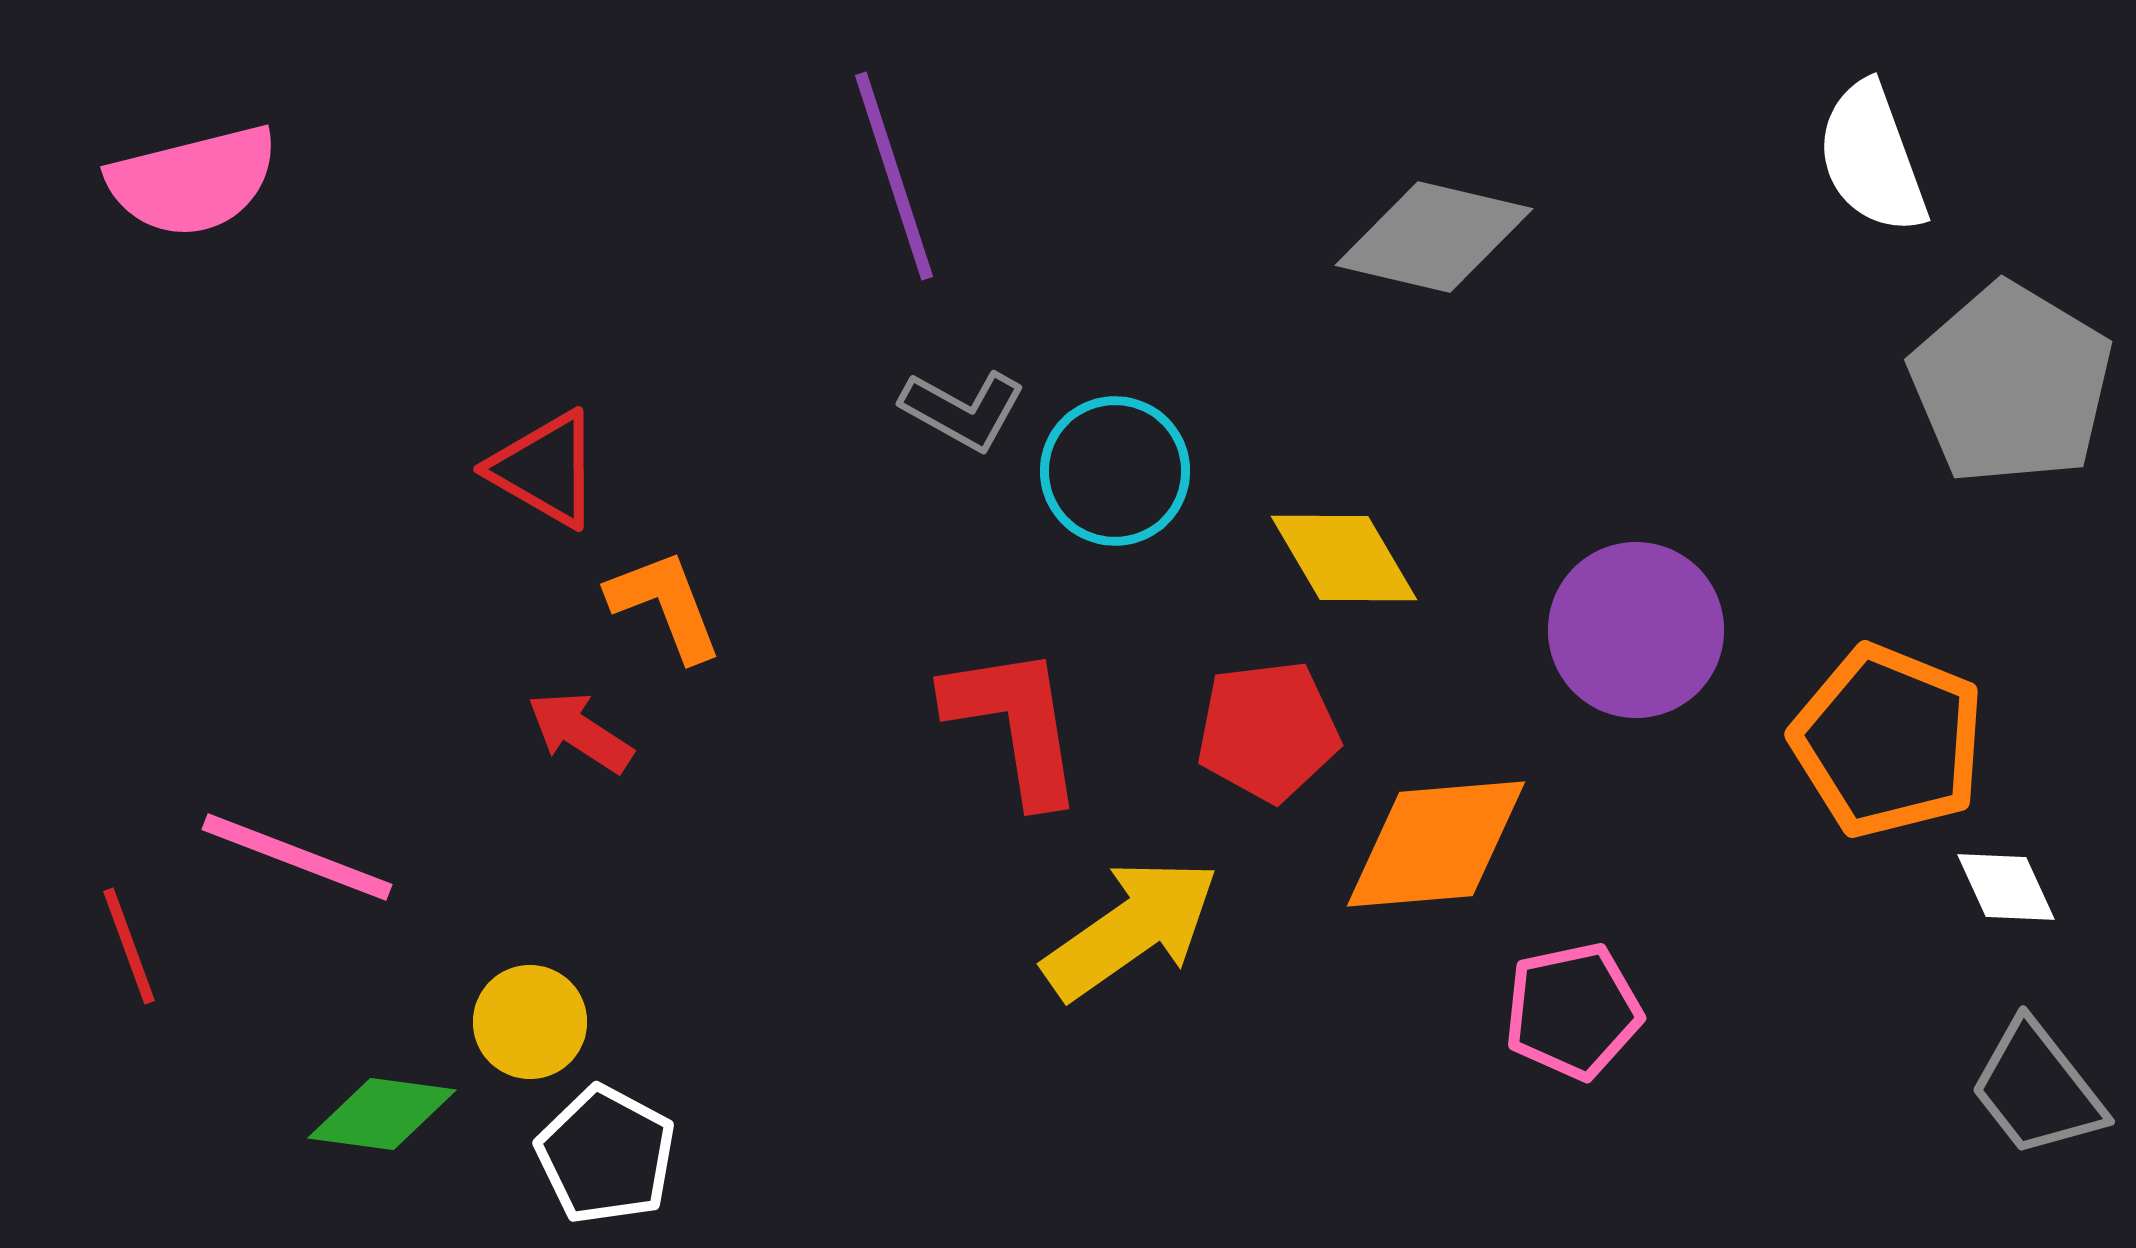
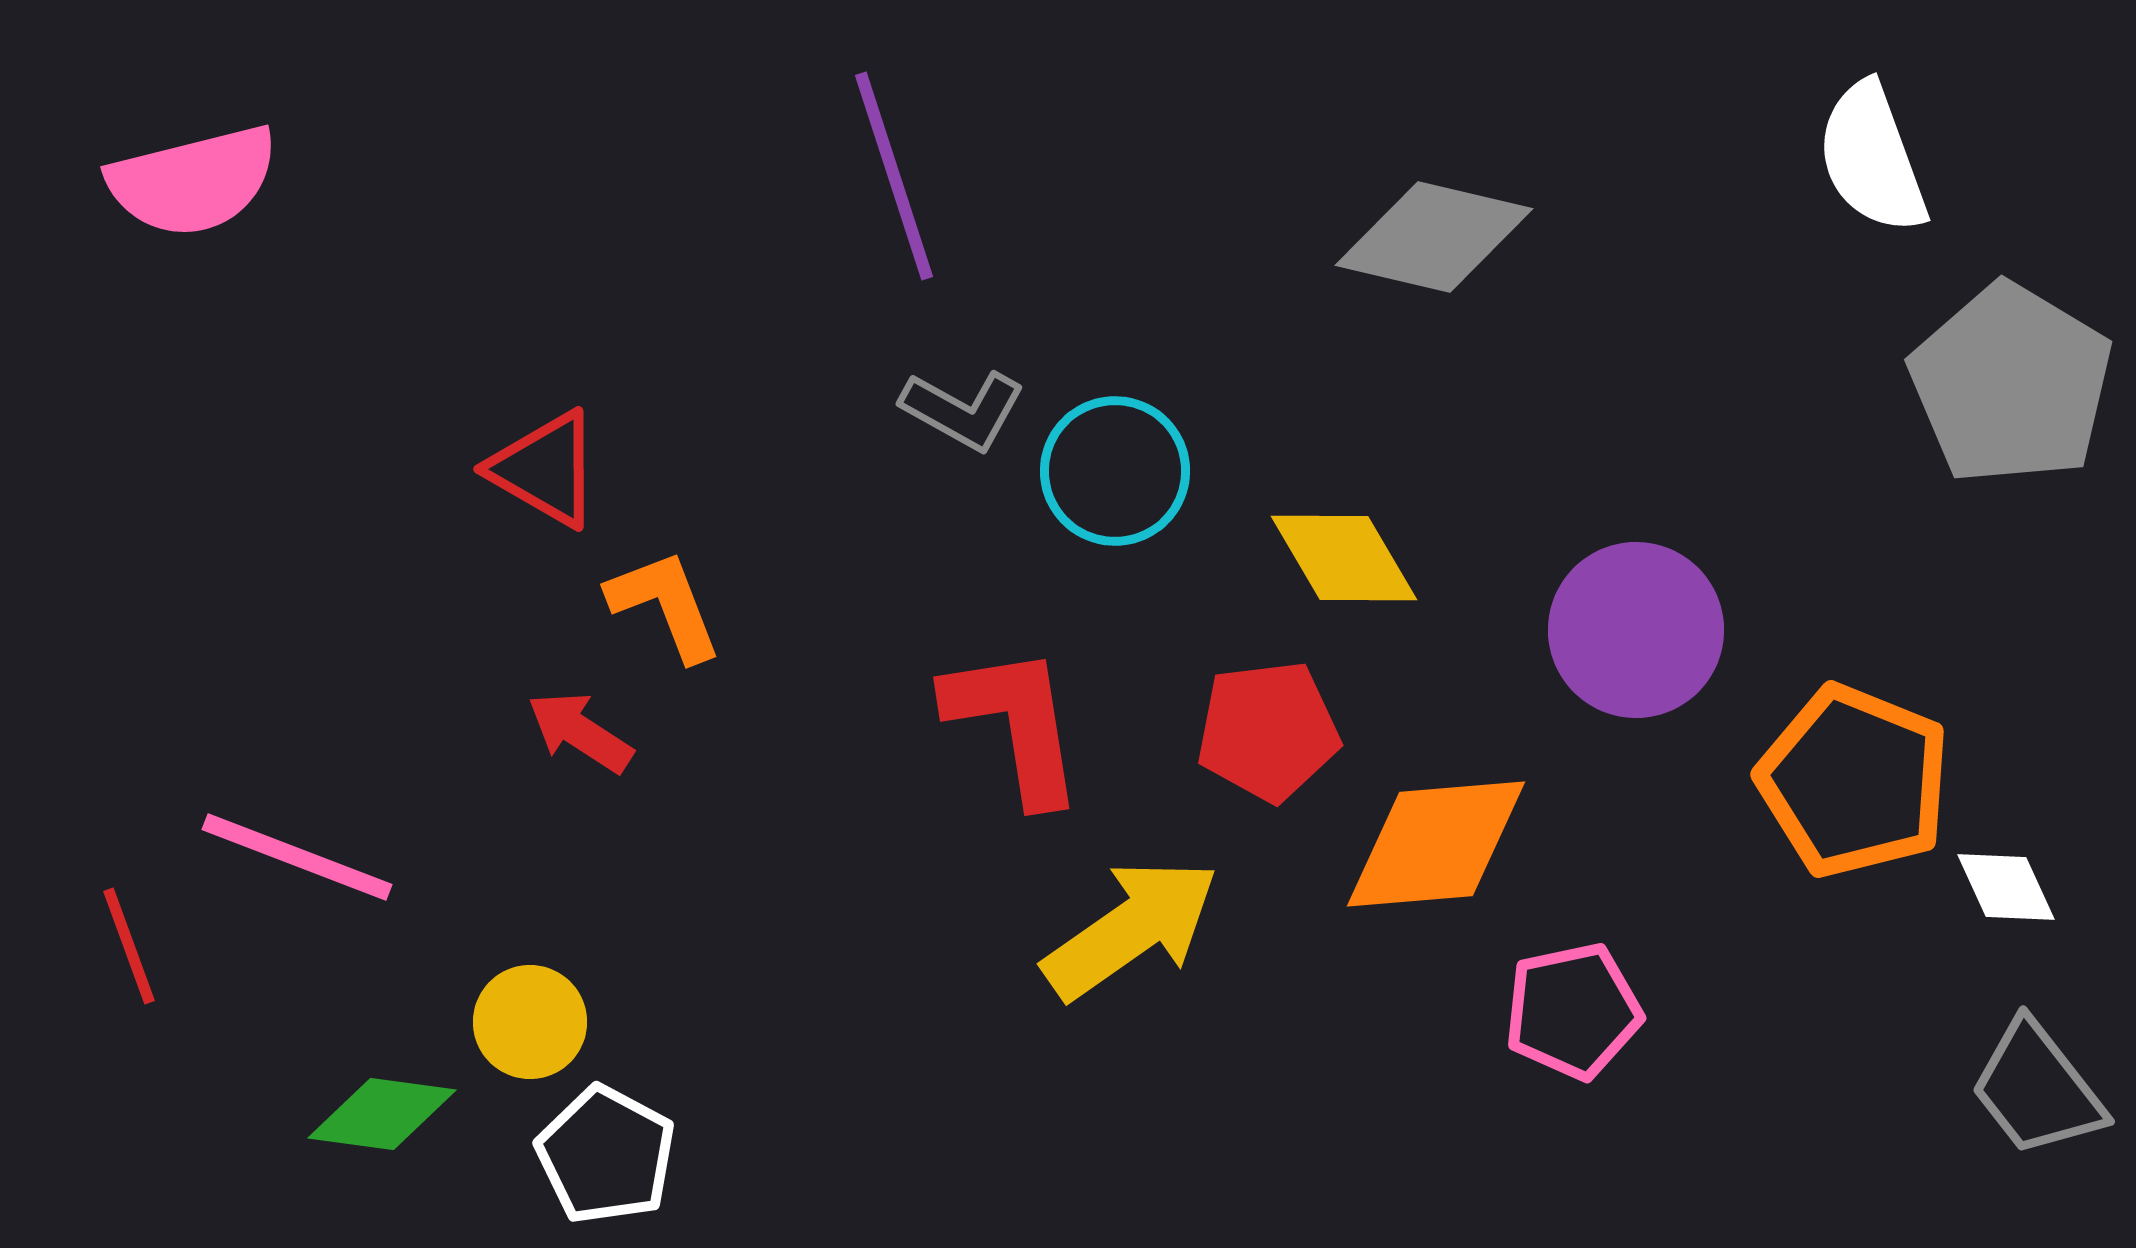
orange pentagon: moved 34 px left, 40 px down
